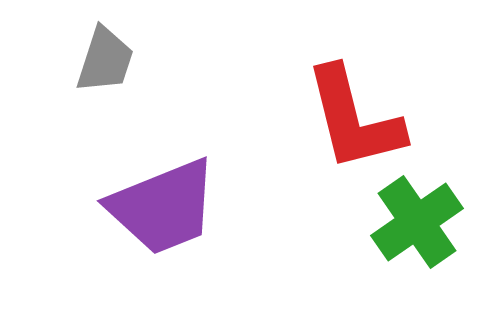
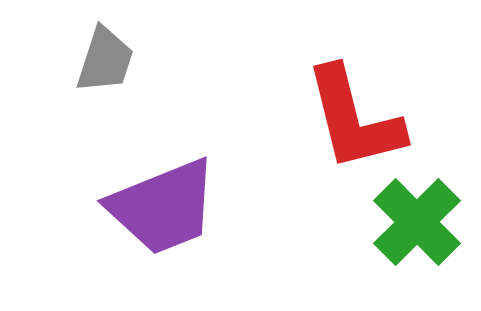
green cross: rotated 10 degrees counterclockwise
